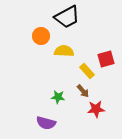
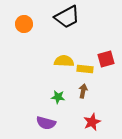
orange circle: moved 17 px left, 12 px up
yellow semicircle: moved 10 px down
yellow rectangle: moved 2 px left, 2 px up; rotated 42 degrees counterclockwise
brown arrow: rotated 128 degrees counterclockwise
red star: moved 4 px left, 13 px down; rotated 18 degrees counterclockwise
